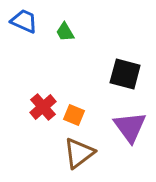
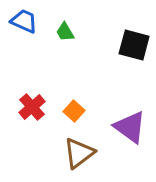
black square: moved 9 px right, 29 px up
red cross: moved 11 px left
orange square: moved 4 px up; rotated 20 degrees clockwise
purple triangle: rotated 18 degrees counterclockwise
